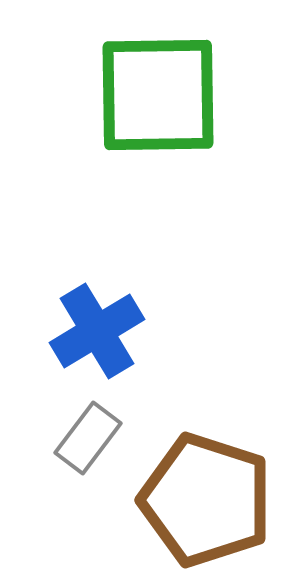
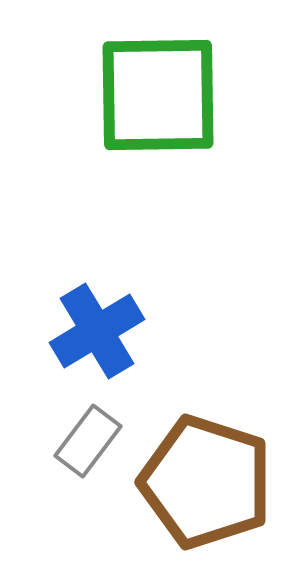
gray rectangle: moved 3 px down
brown pentagon: moved 18 px up
